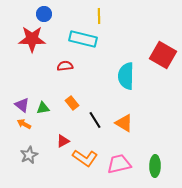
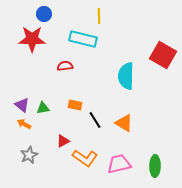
orange rectangle: moved 3 px right, 2 px down; rotated 40 degrees counterclockwise
